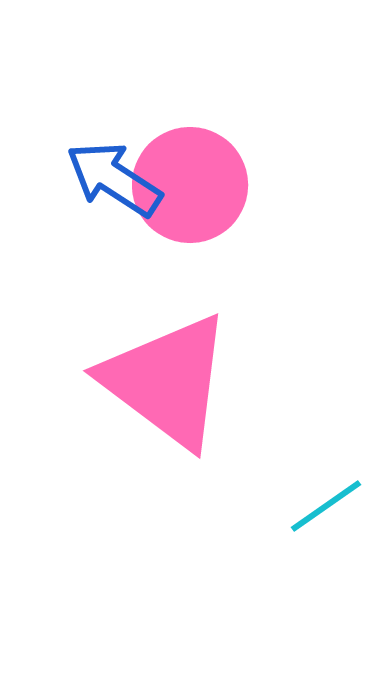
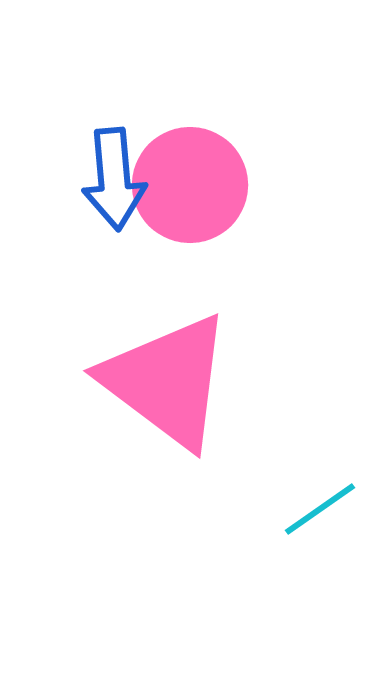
blue arrow: rotated 128 degrees counterclockwise
cyan line: moved 6 px left, 3 px down
